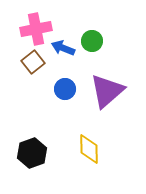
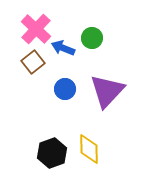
pink cross: rotated 36 degrees counterclockwise
green circle: moved 3 px up
purple triangle: rotated 6 degrees counterclockwise
black hexagon: moved 20 px right
